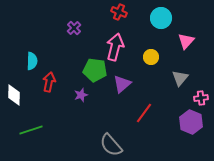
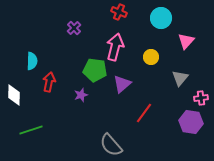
purple hexagon: rotated 15 degrees counterclockwise
